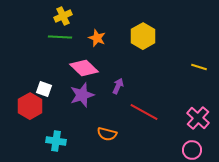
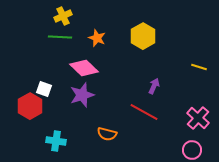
purple arrow: moved 36 px right
